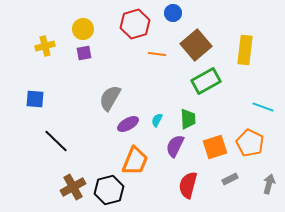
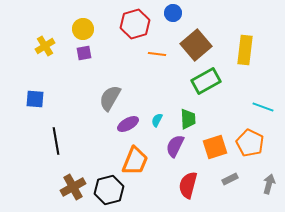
yellow cross: rotated 18 degrees counterclockwise
black line: rotated 36 degrees clockwise
